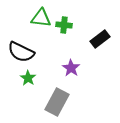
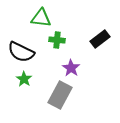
green cross: moved 7 px left, 15 px down
green star: moved 4 px left, 1 px down
gray rectangle: moved 3 px right, 7 px up
